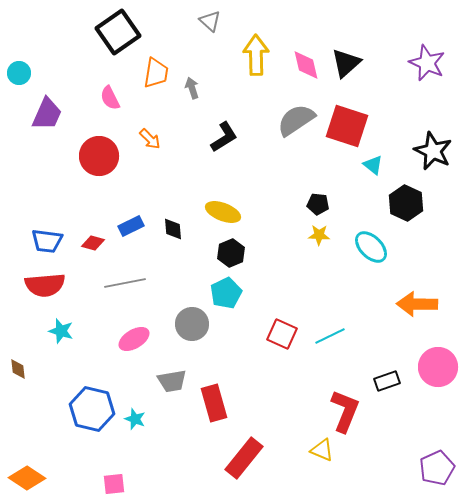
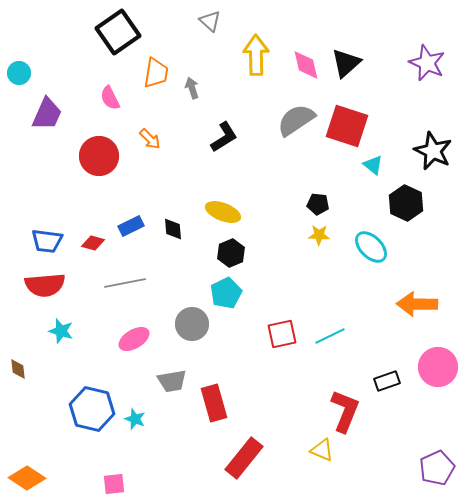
red square at (282, 334): rotated 36 degrees counterclockwise
